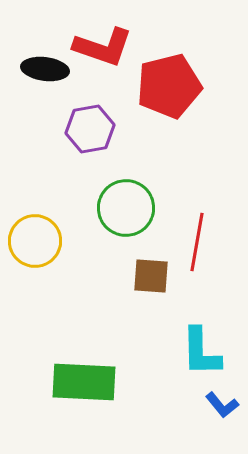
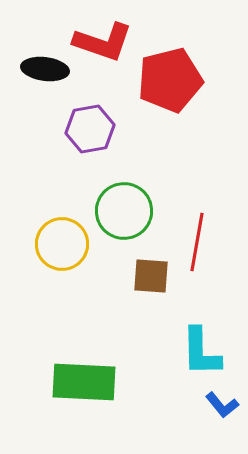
red L-shape: moved 5 px up
red pentagon: moved 1 px right, 6 px up
green circle: moved 2 px left, 3 px down
yellow circle: moved 27 px right, 3 px down
